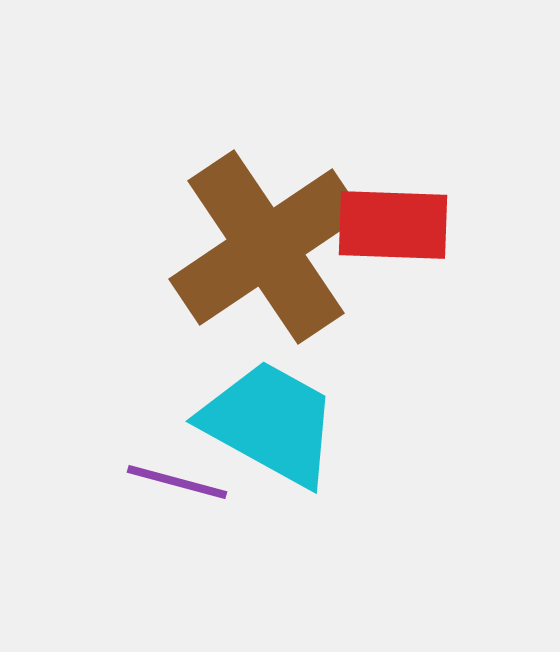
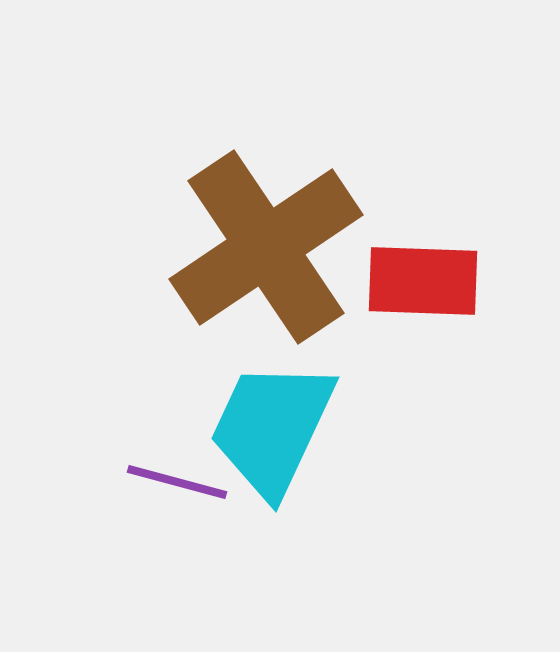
red rectangle: moved 30 px right, 56 px down
cyan trapezoid: moved 2 px right, 5 px down; rotated 94 degrees counterclockwise
